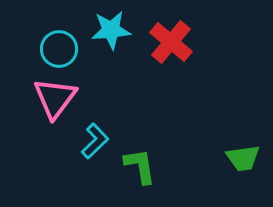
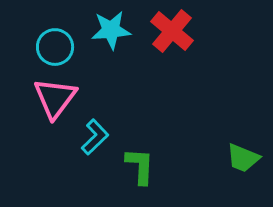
red cross: moved 1 px right, 11 px up
cyan circle: moved 4 px left, 2 px up
cyan L-shape: moved 4 px up
green trapezoid: rotated 30 degrees clockwise
green L-shape: rotated 12 degrees clockwise
